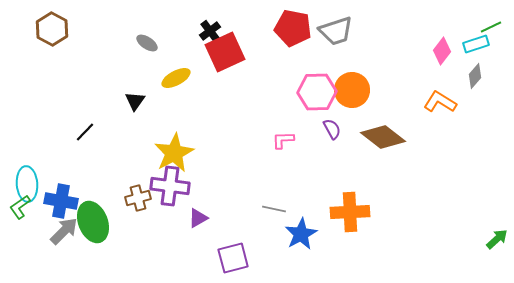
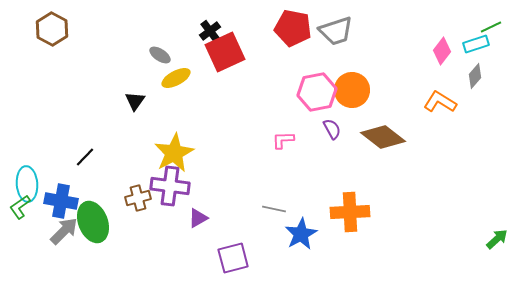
gray ellipse: moved 13 px right, 12 px down
pink hexagon: rotated 9 degrees counterclockwise
black line: moved 25 px down
